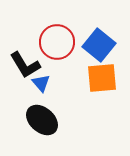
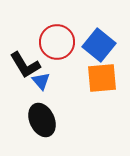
blue triangle: moved 2 px up
black ellipse: rotated 24 degrees clockwise
